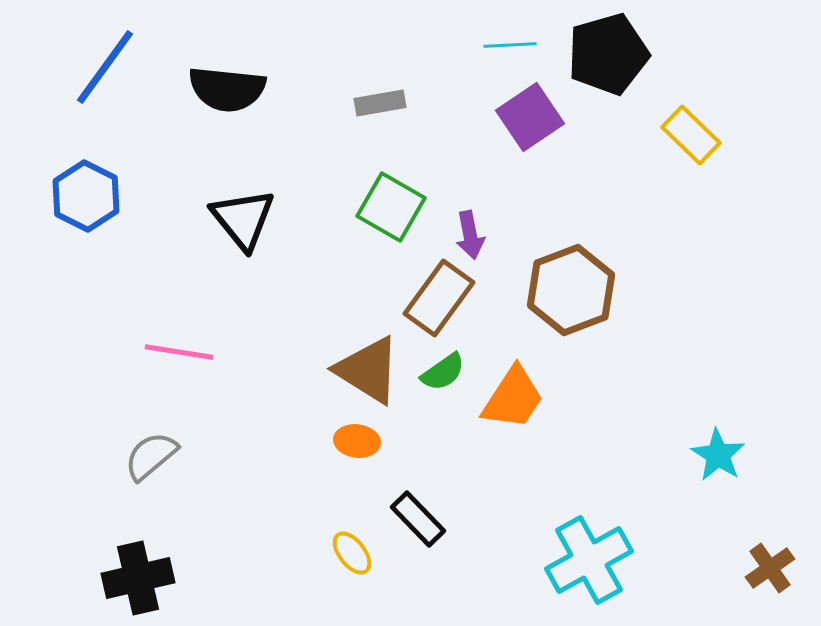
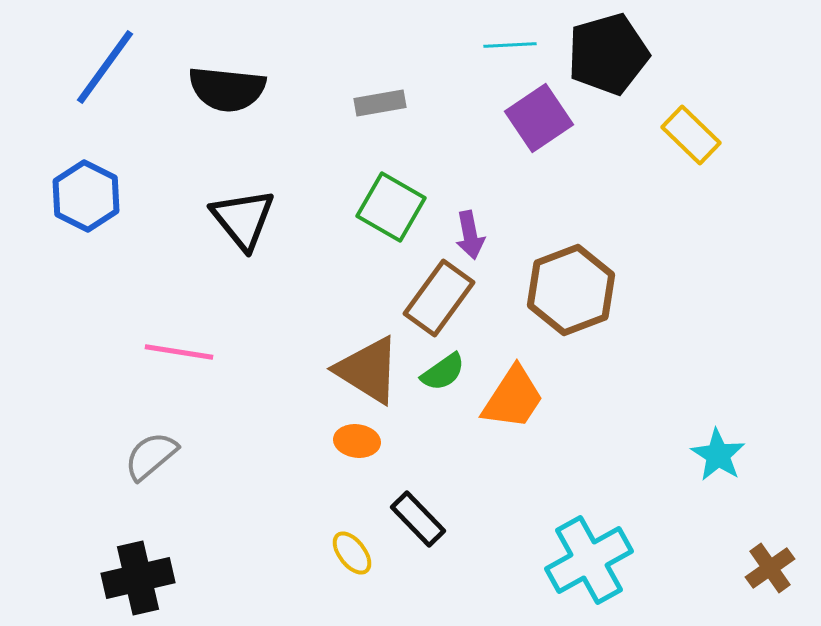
purple square: moved 9 px right, 1 px down
